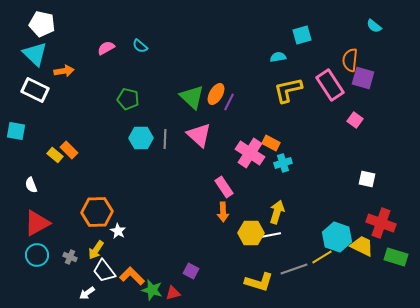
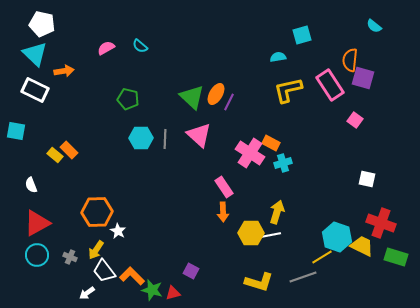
gray line at (294, 269): moved 9 px right, 8 px down
